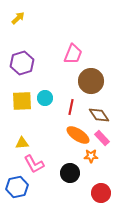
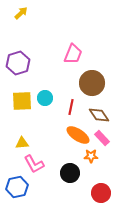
yellow arrow: moved 3 px right, 5 px up
purple hexagon: moved 4 px left
brown circle: moved 1 px right, 2 px down
